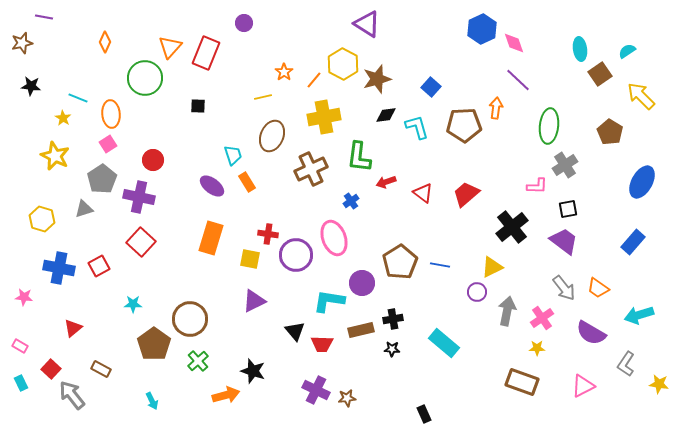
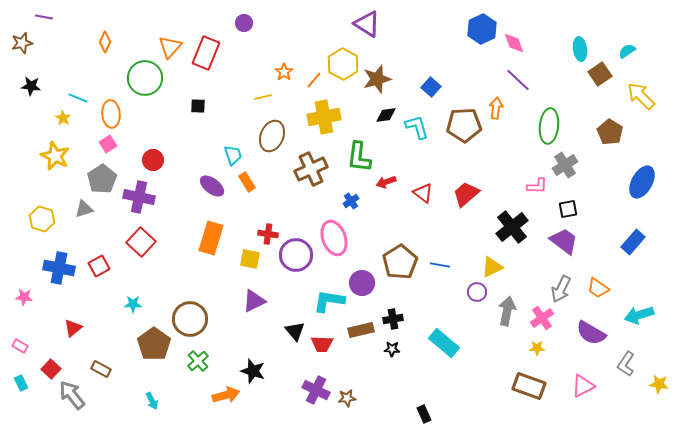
gray arrow at (564, 288): moved 3 px left, 1 px down; rotated 64 degrees clockwise
brown rectangle at (522, 382): moved 7 px right, 4 px down
